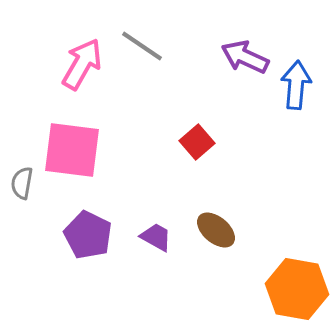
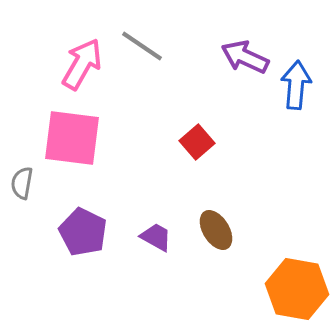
pink square: moved 12 px up
brown ellipse: rotated 18 degrees clockwise
purple pentagon: moved 5 px left, 3 px up
